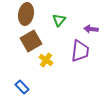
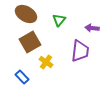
brown ellipse: rotated 70 degrees counterclockwise
purple arrow: moved 1 px right, 1 px up
brown square: moved 1 px left, 1 px down
yellow cross: moved 2 px down
blue rectangle: moved 10 px up
